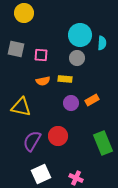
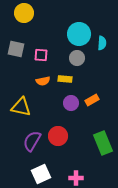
cyan circle: moved 1 px left, 1 px up
pink cross: rotated 24 degrees counterclockwise
